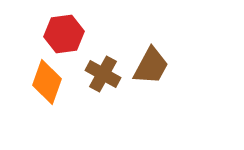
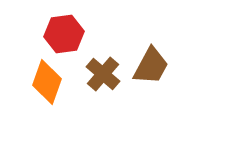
brown cross: rotated 12 degrees clockwise
